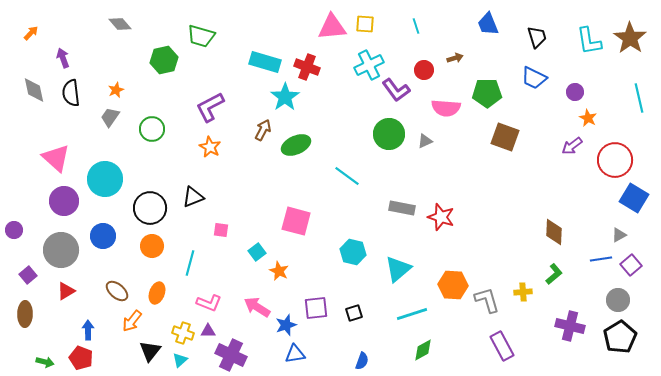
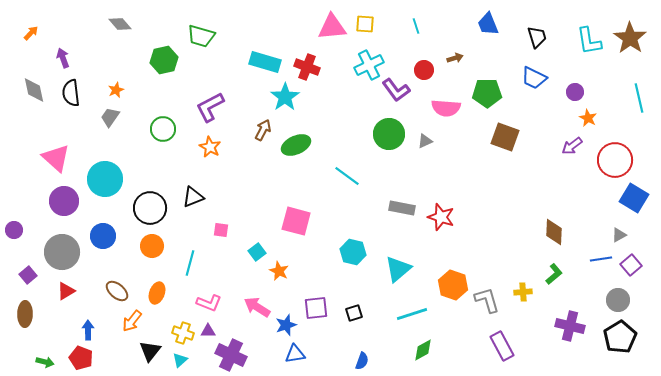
green circle at (152, 129): moved 11 px right
gray circle at (61, 250): moved 1 px right, 2 px down
orange hexagon at (453, 285): rotated 16 degrees clockwise
